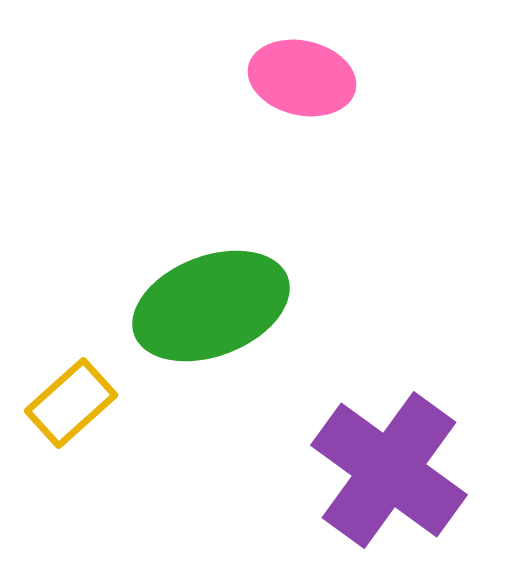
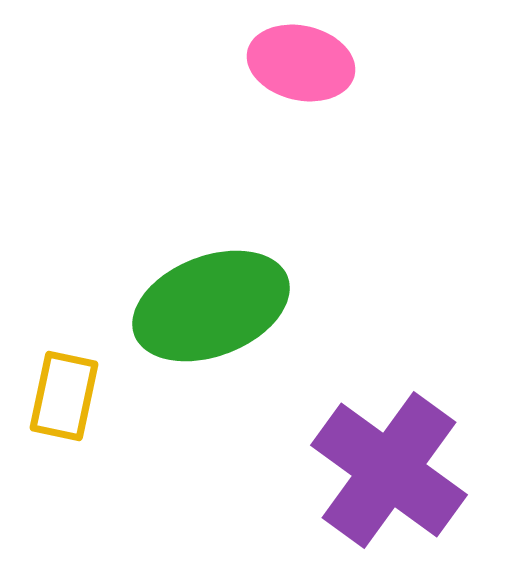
pink ellipse: moved 1 px left, 15 px up
yellow rectangle: moved 7 px left, 7 px up; rotated 36 degrees counterclockwise
